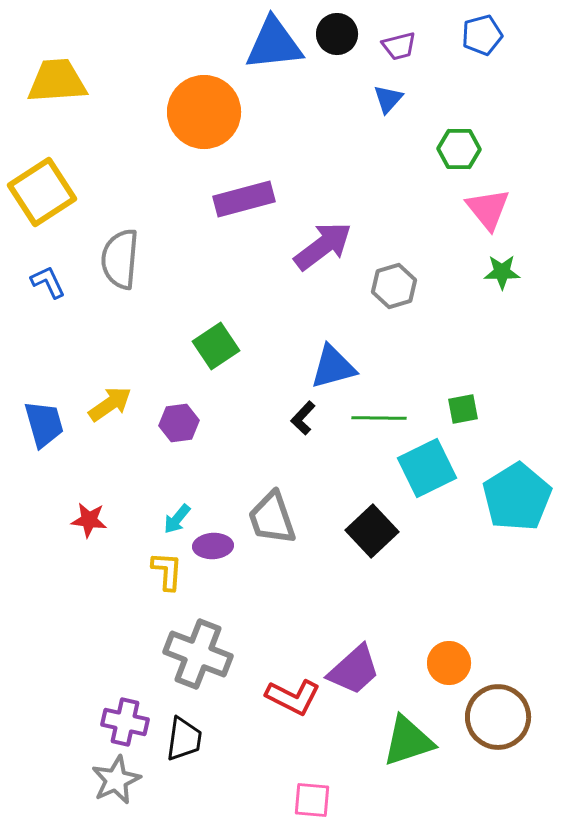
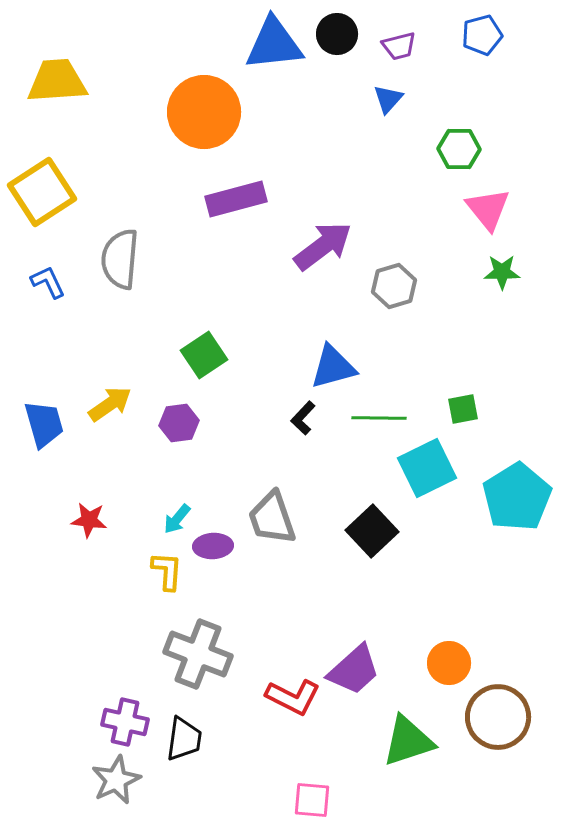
purple rectangle at (244, 199): moved 8 px left
green square at (216, 346): moved 12 px left, 9 px down
